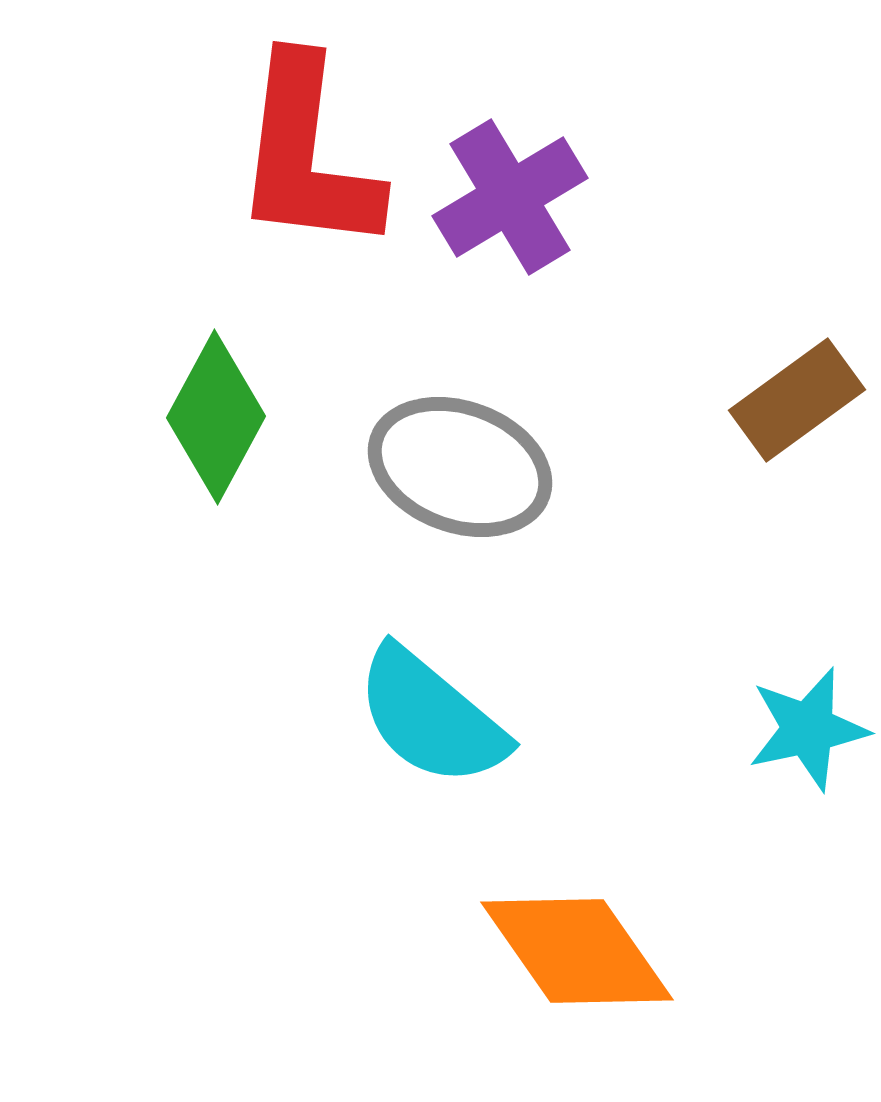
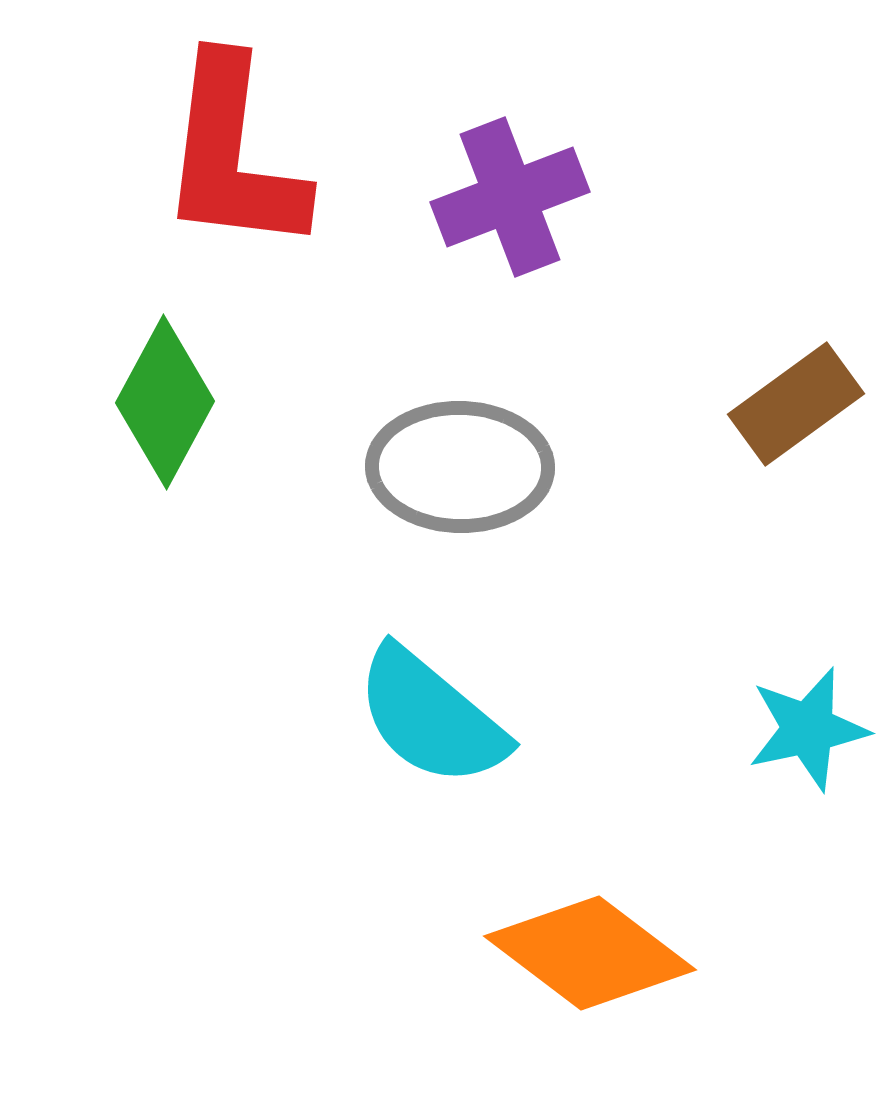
red L-shape: moved 74 px left
purple cross: rotated 10 degrees clockwise
brown rectangle: moved 1 px left, 4 px down
green diamond: moved 51 px left, 15 px up
gray ellipse: rotated 19 degrees counterclockwise
orange diamond: moved 13 px right, 2 px down; rotated 18 degrees counterclockwise
